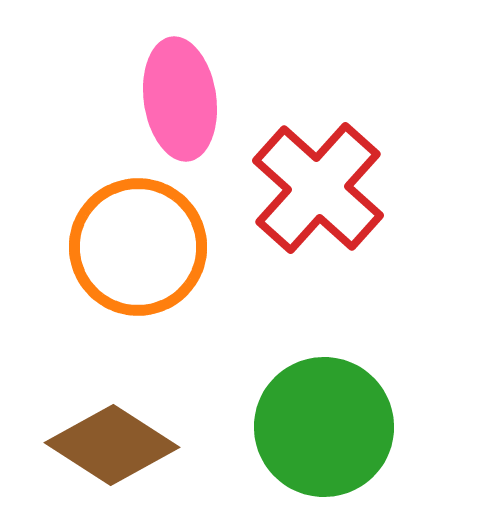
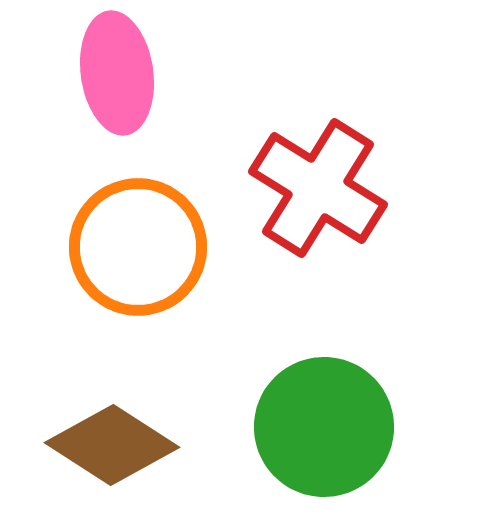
pink ellipse: moved 63 px left, 26 px up
red cross: rotated 10 degrees counterclockwise
